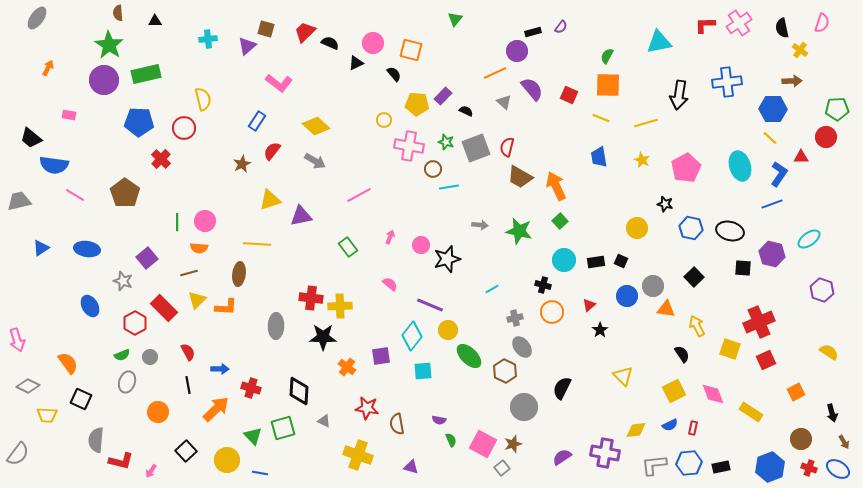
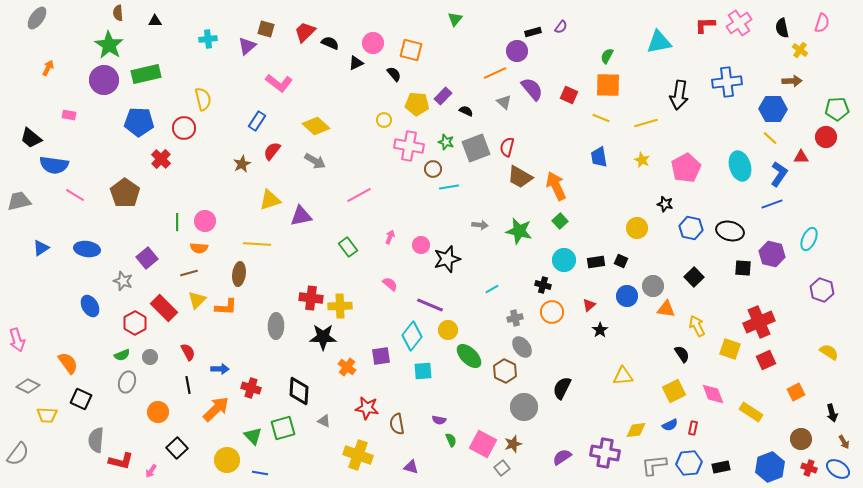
cyan ellipse at (809, 239): rotated 30 degrees counterclockwise
yellow triangle at (623, 376): rotated 50 degrees counterclockwise
black square at (186, 451): moved 9 px left, 3 px up
